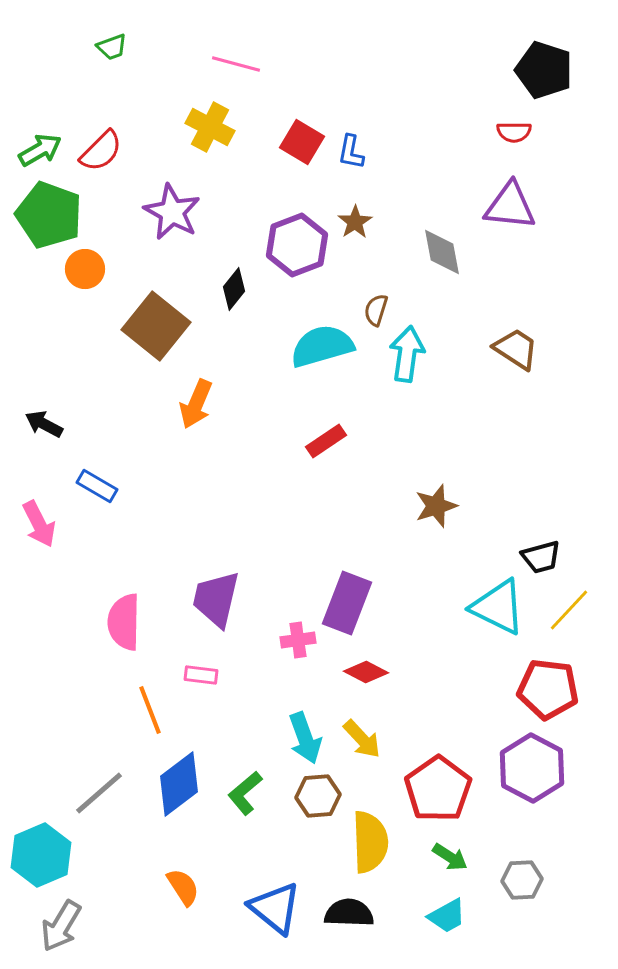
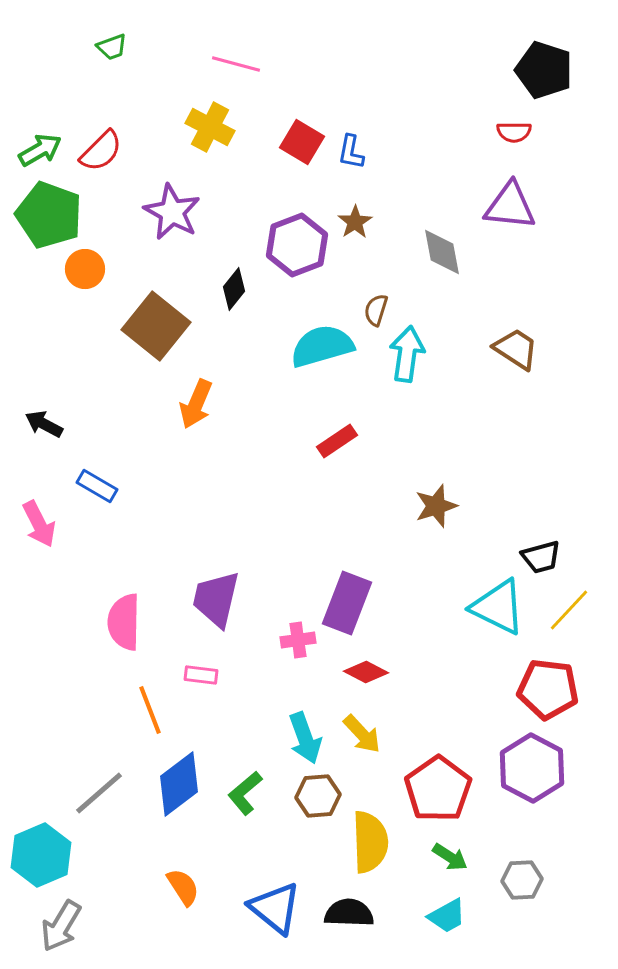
red rectangle at (326, 441): moved 11 px right
yellow arrow at (362, 739): moved 5 px up
